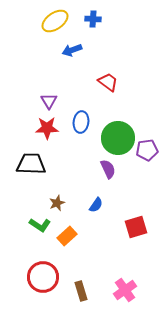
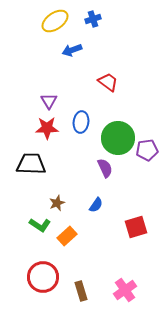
blue cross: rotated 21 degrees counterclockwise
purple semicircle: moved 3 px left, 1 px up
